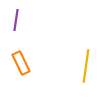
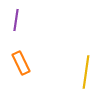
yellow line: moved 6 px down
